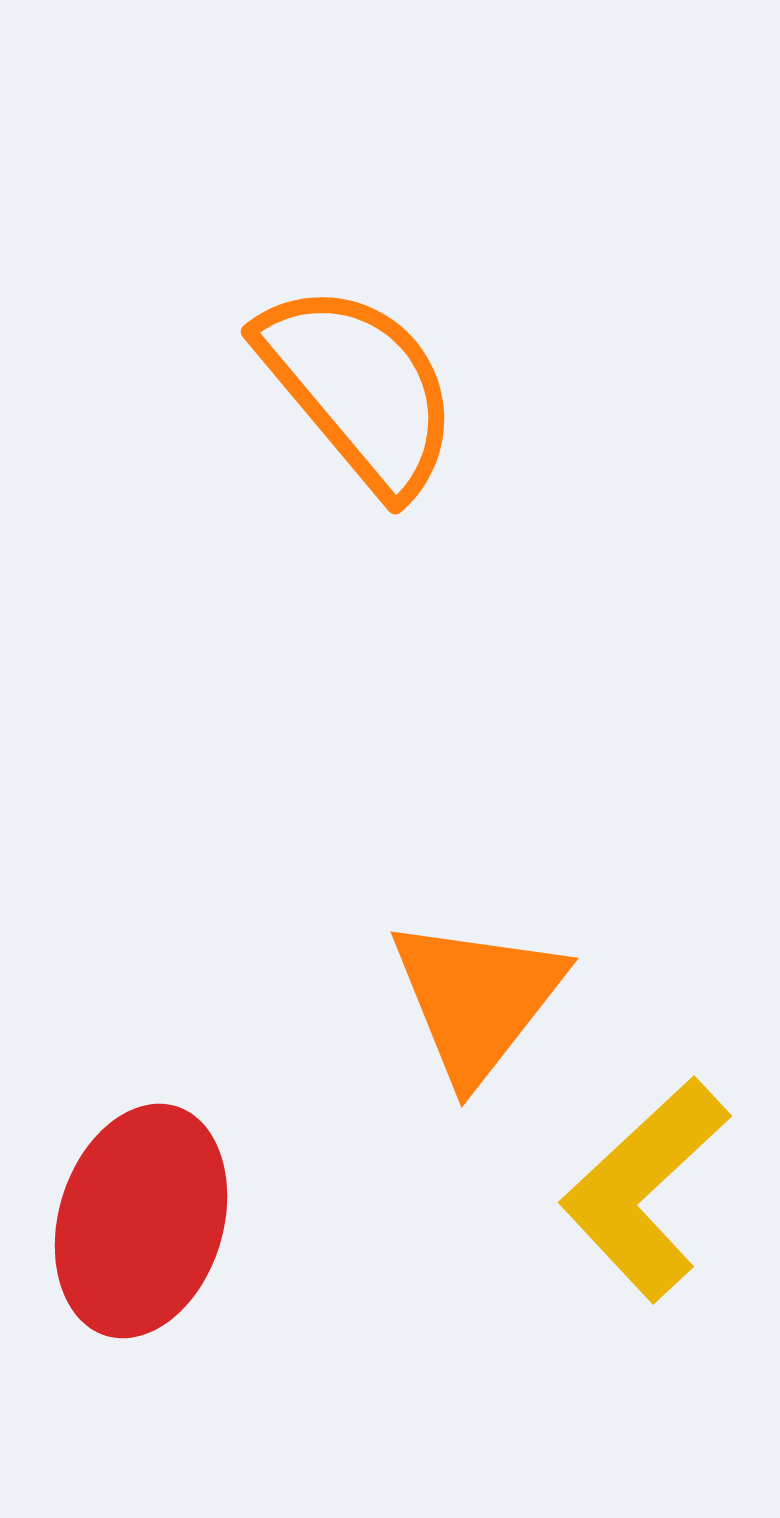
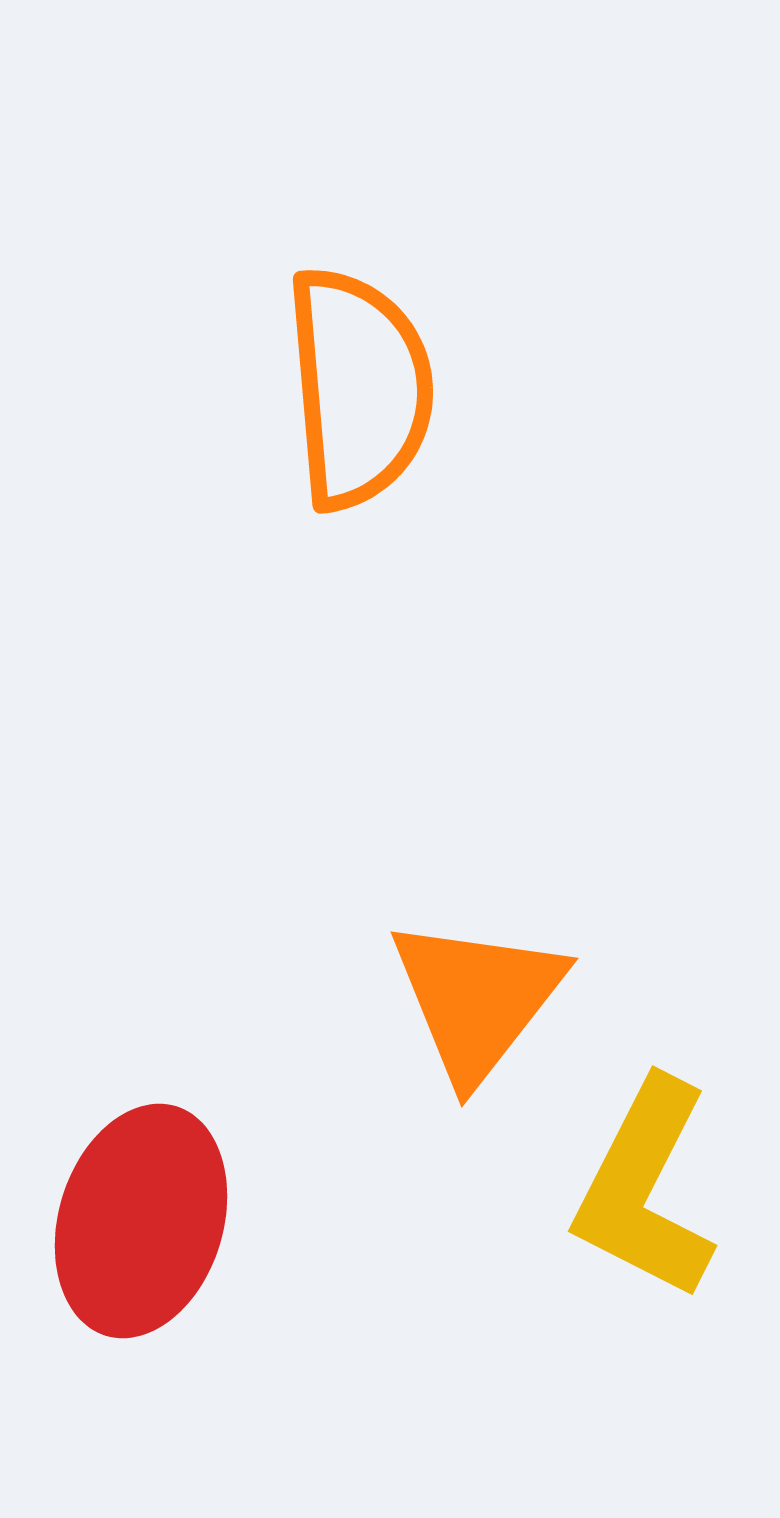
orange semicircle: rotated 35 degrees clockwise
yellow L-shape: rotated 20 degrees counterclockwise
